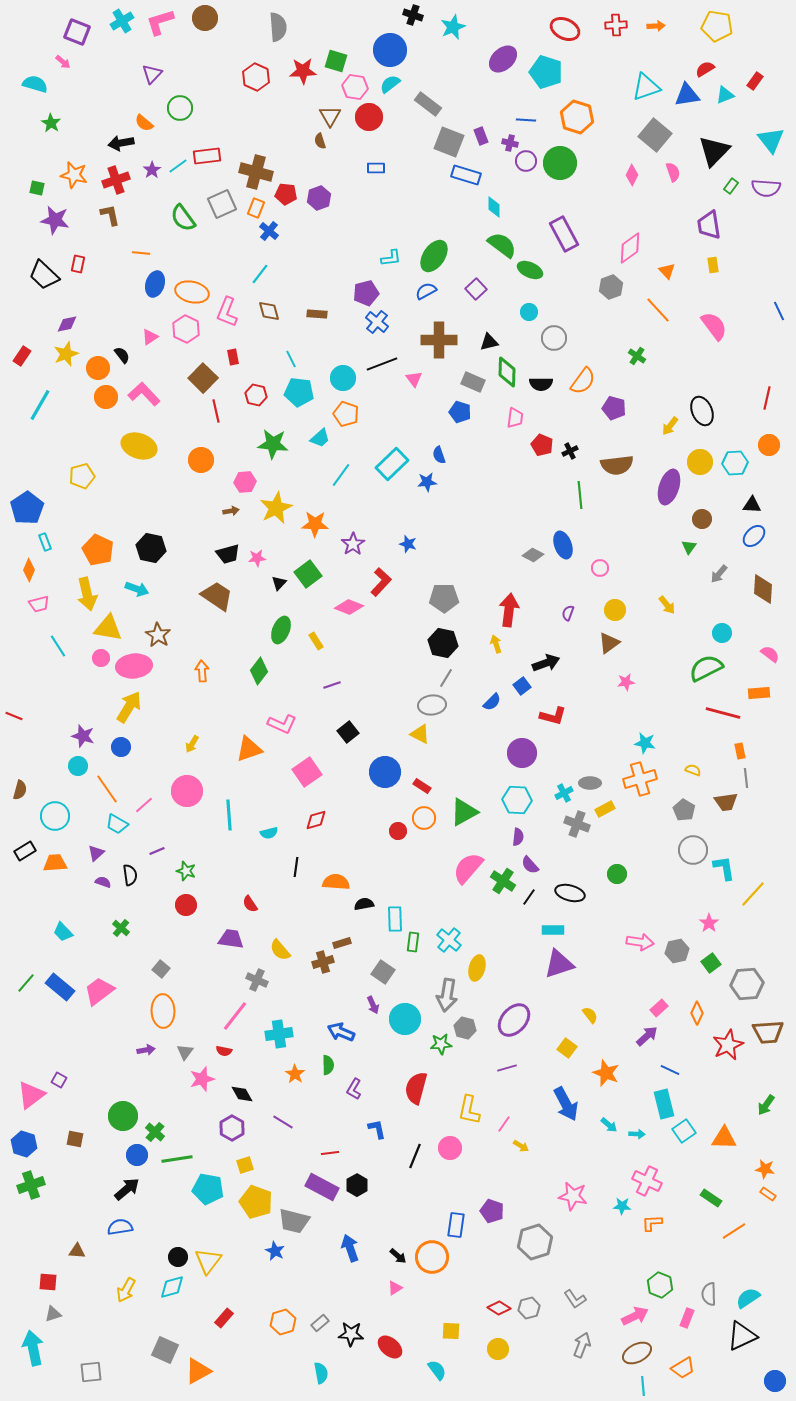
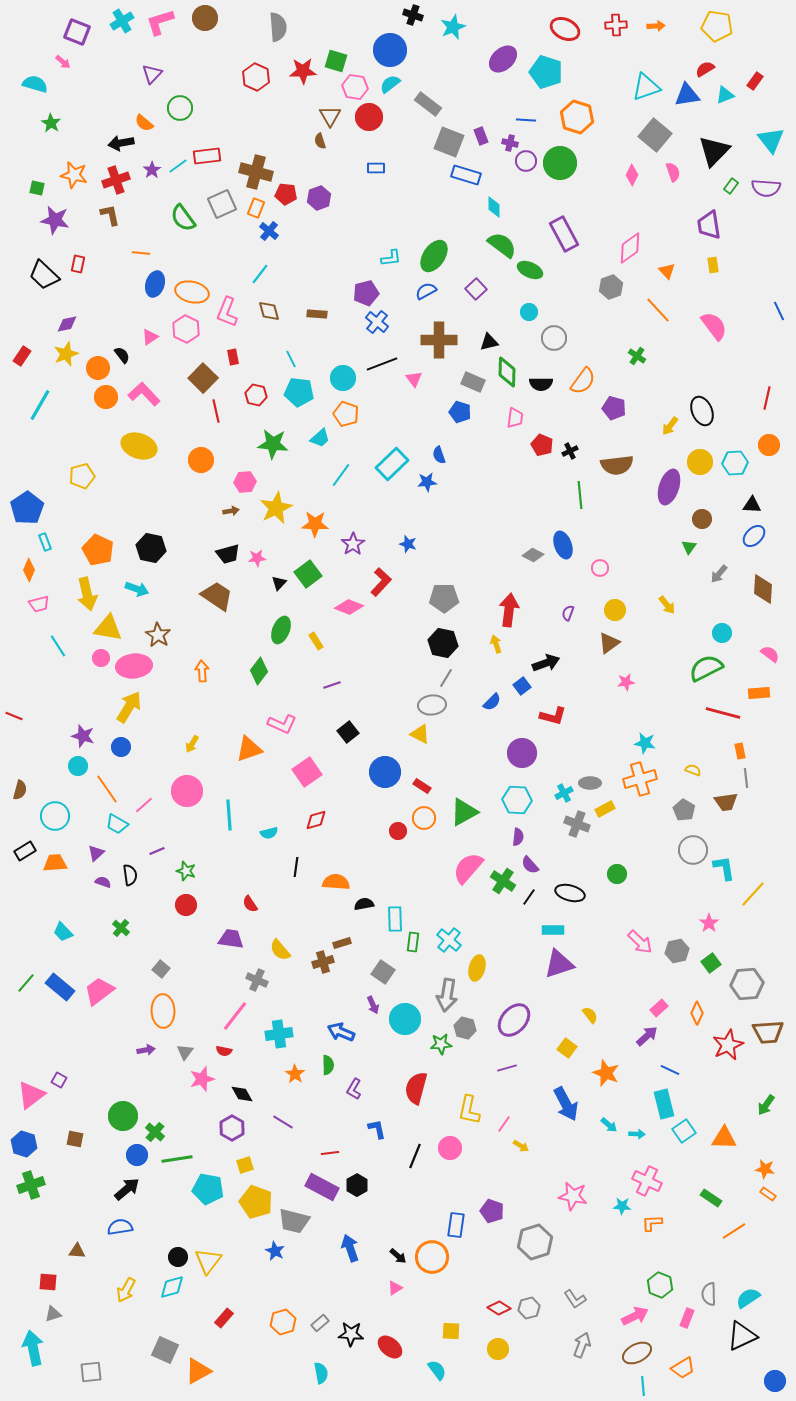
pink arrow at (640, 942): rotated 36 degrees clockwise
